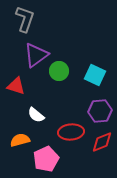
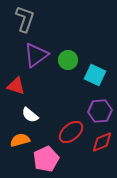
green circle: moved 9 px right, 11 px up
white semicircle: moved 6 px left
red ellipse: rotated 35 degrees counterclockwise
